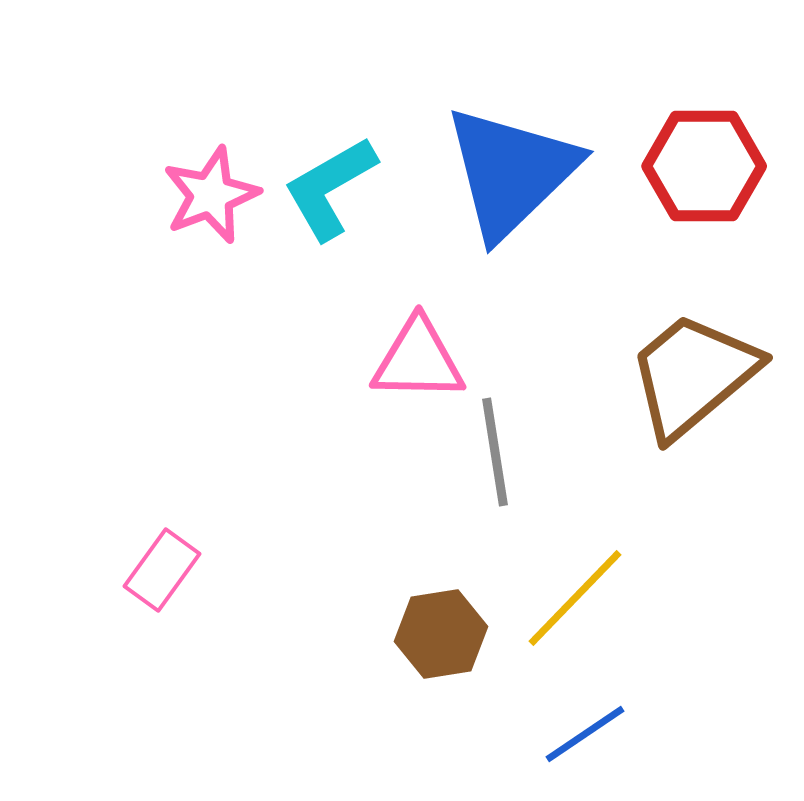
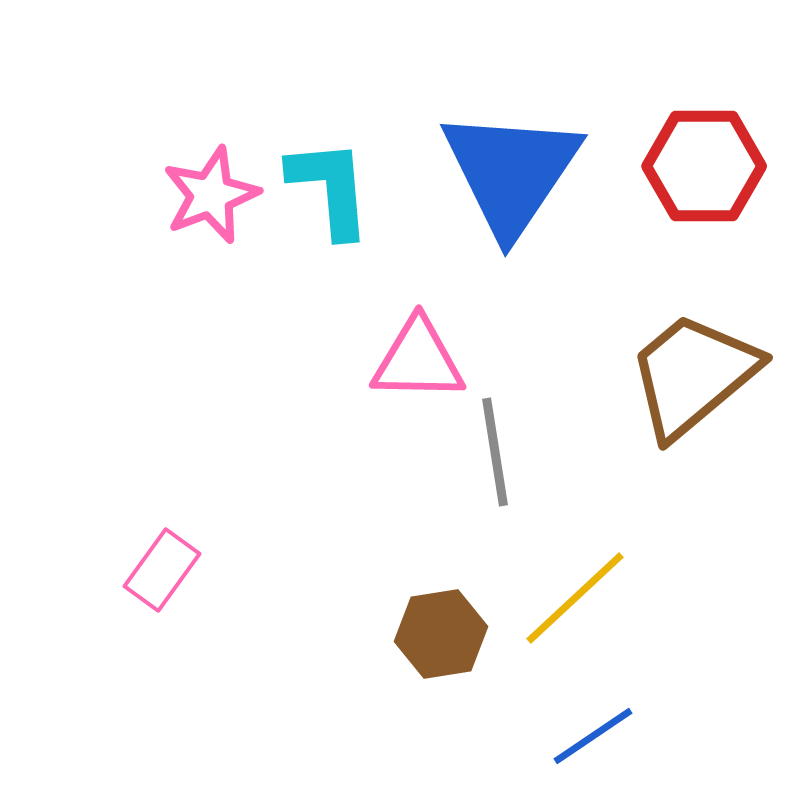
blue triangle: rotated 12 degrees counterclockwise
cyan L-shape: rotated 115 degrees clockwise
yellow line: rotated 3 degrees clockwise
blue line: moved 8 px right, 2 px down
